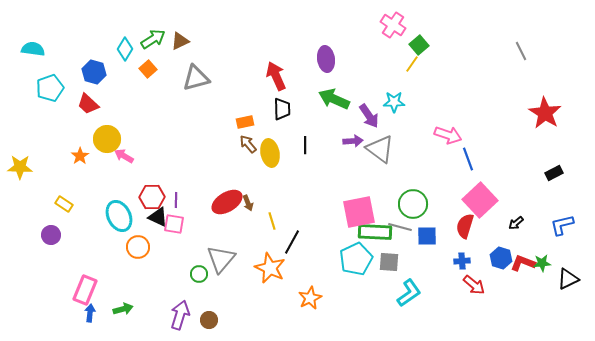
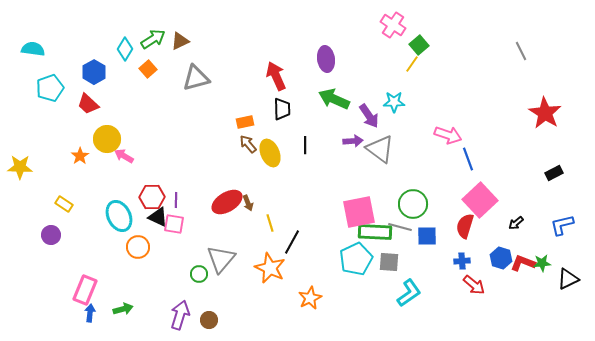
blue hexagon at (94, 72): rotated 15 degrees clockwise
yellow ellipse at (270, 153): rotated 12 degrees counterclockwise
yellow line at (272, 221): moved 2 px left, 2 px down
